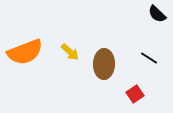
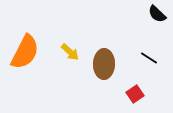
orange semicircle: rotated 42 degrees counterclockwise
